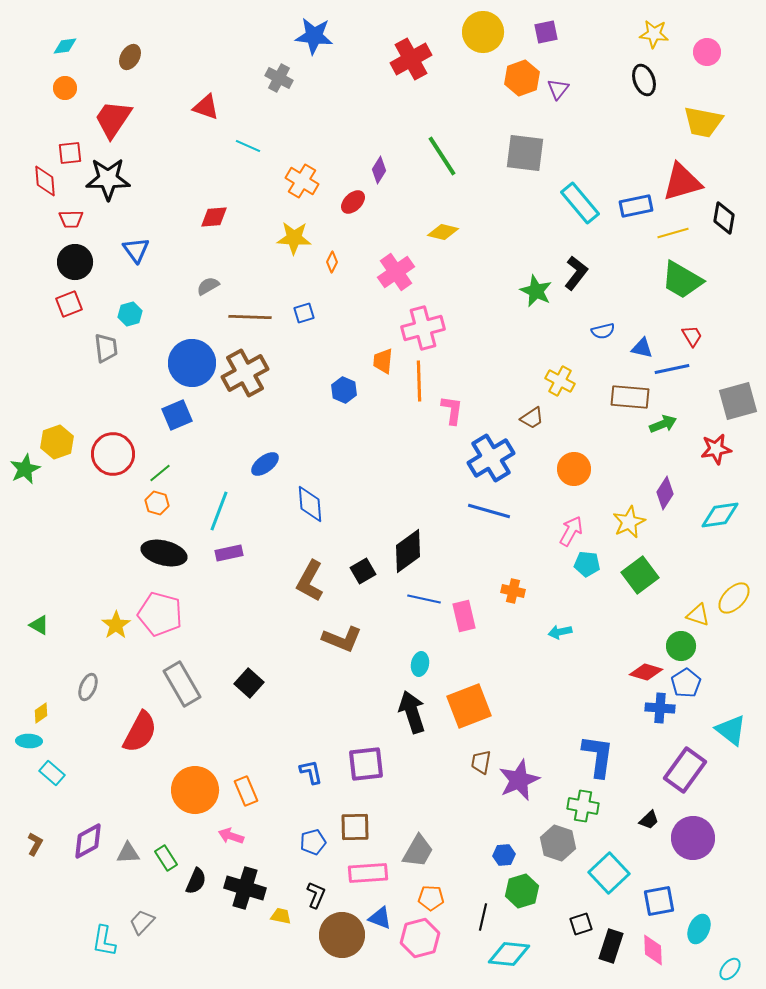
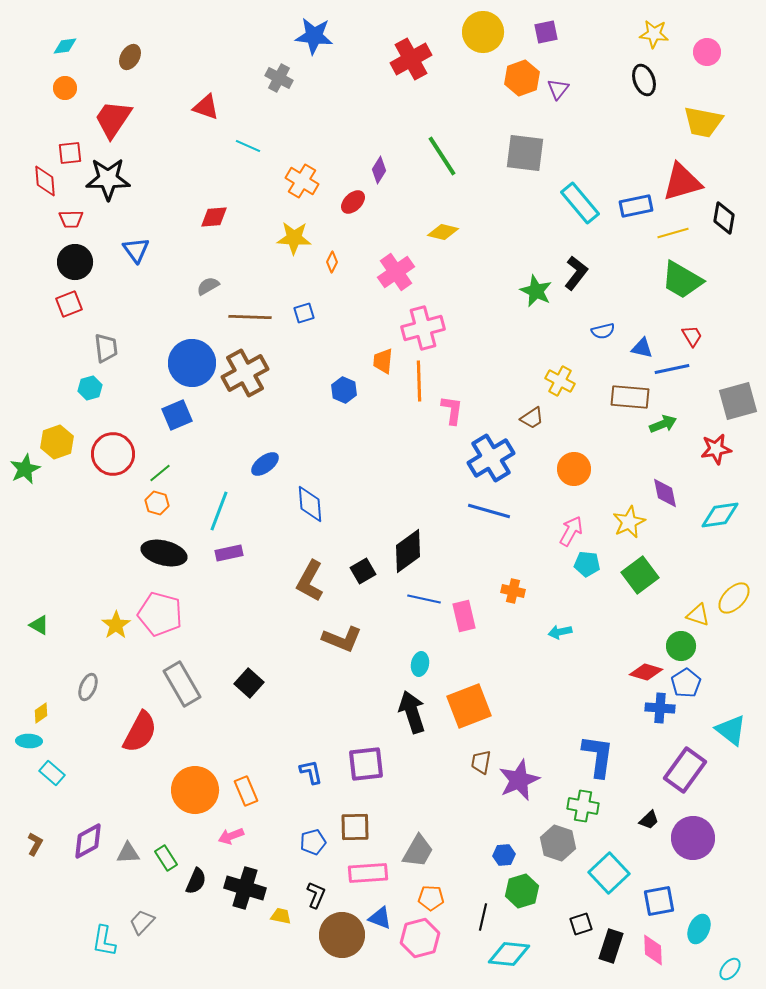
cyan hexagon at (130, 314): moved 40 px left, 74 px down
purple diamond at (665, 493): rotated 44 degrees counterclockwise
pink arrow at (231, 836): rotated 40 degrees counterclockwise
